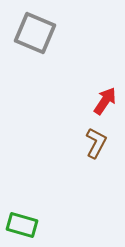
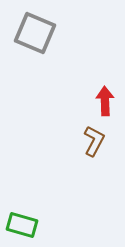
red arrow: rotated 36 degrees counterclockwise
brown L-shape: moved 2 px left, 2 px up
